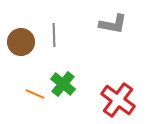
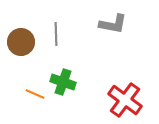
gray line: moved 2 px right, 1 px up
green cross: moved 2 px up; rotated 20 degrees counterclockwise
red cross: moved 7 px right
